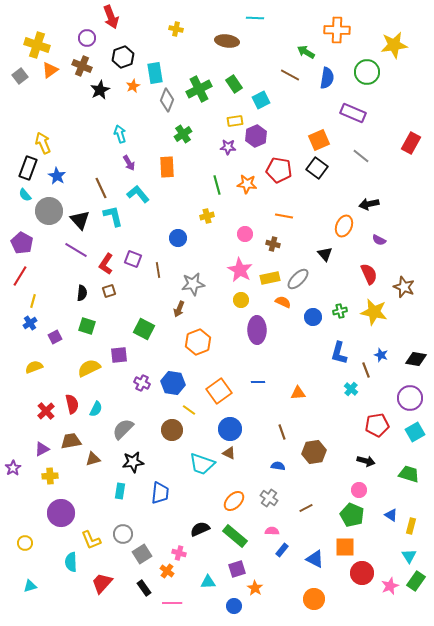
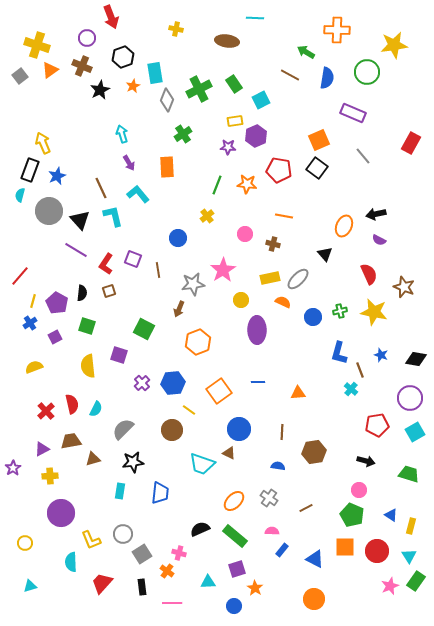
cyan arrow at (120, 134): moved 2 px right
gray line at (361, 156): moved 2 px right; rotated 12 degrees clockwise
black rectangle at (28, 168): moved 2 px right, 2 px down
blue star at (57, 176): rotated 18 degrees clockwise
green line at (217, 185): rotated 36 degrees clockwise
cyan semicircle at (25, 195): moved 5 px left; rotated 56 degrees clockwise
black arrow at (369, 204): moved 7 px right, 10 px down
yellow cross at (207, 216): rotated 24 degrees counterclockwise
purple pentagon at (22, 243): moved 35 px right, 60 px down
pink star at (240, 270): moved 17 px left; rotated 10 degrees clockwise
red line at (20, 276): rotated 10 degrees clockwise
purple square at (119, 355): rotated 24 degrees clockwise
yellow semicircle at (89, 368): moved 1 px left, 2 px up; rotated 70 degrees counterclockwise
brown line at (366, 370): moved 6 px left
purple cross at (142, 383): rotated 21 degrees clockwise
blue hexagon at (173, 383): rotated 15 degrees counterclockwise
blue circle at (230, 429): moved 9 px right
brown line at (282, 432): rotated 21 degrees clockwise
red circle at (362, 573): moved 15 px right, 22 px up
black rectangle at (144, 588): moved 2 px left, 1 px up; rotated 28 degrees clockwise
